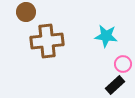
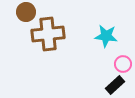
brown cross: moved 1 px right, 7 px up
